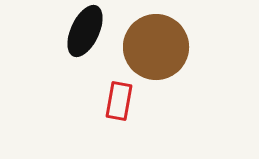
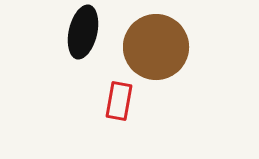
black ellipse: moved 2 px left, 1 px down; rotated 12 degrees counterclockwise
